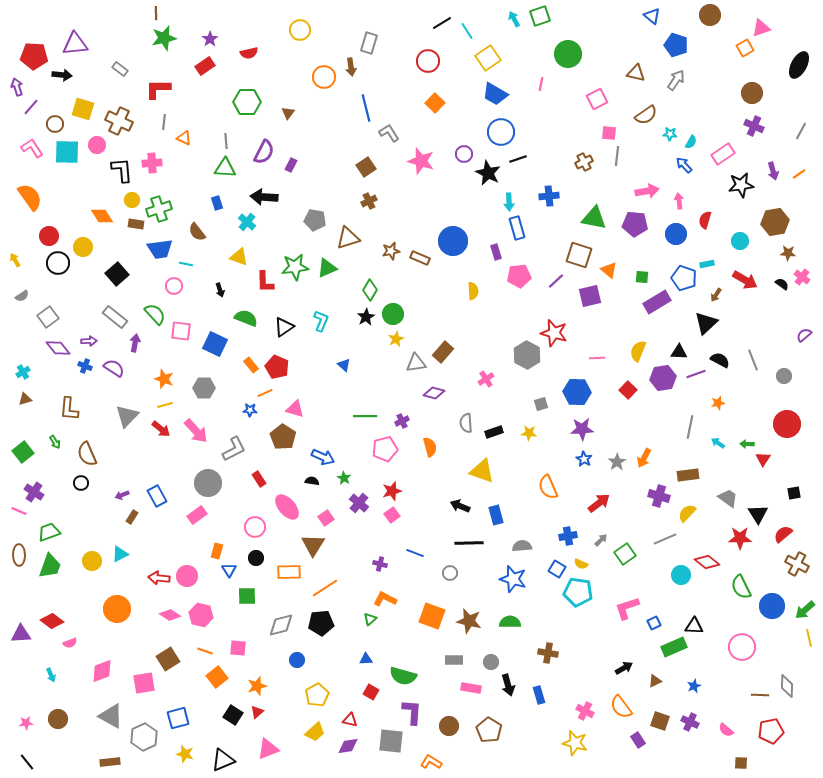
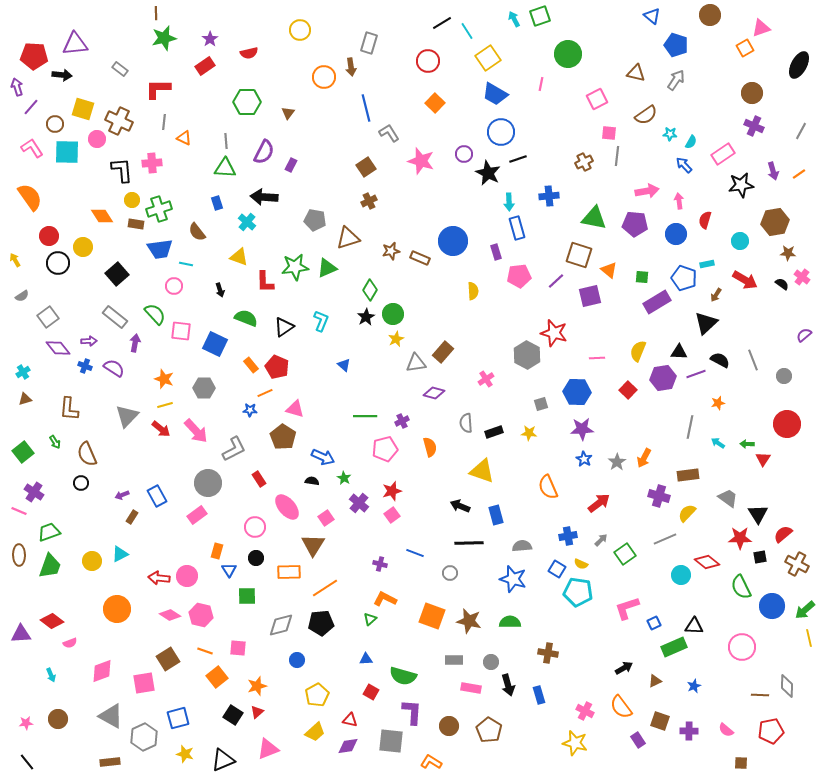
pink circle at (97, 145): moved 6 px up
black square at (794, 493): moved 34 px left, 64 px down
purple cross at (690, 722): moved 1 px left, 9 px down; rotated 24 degrees counterclockwise
